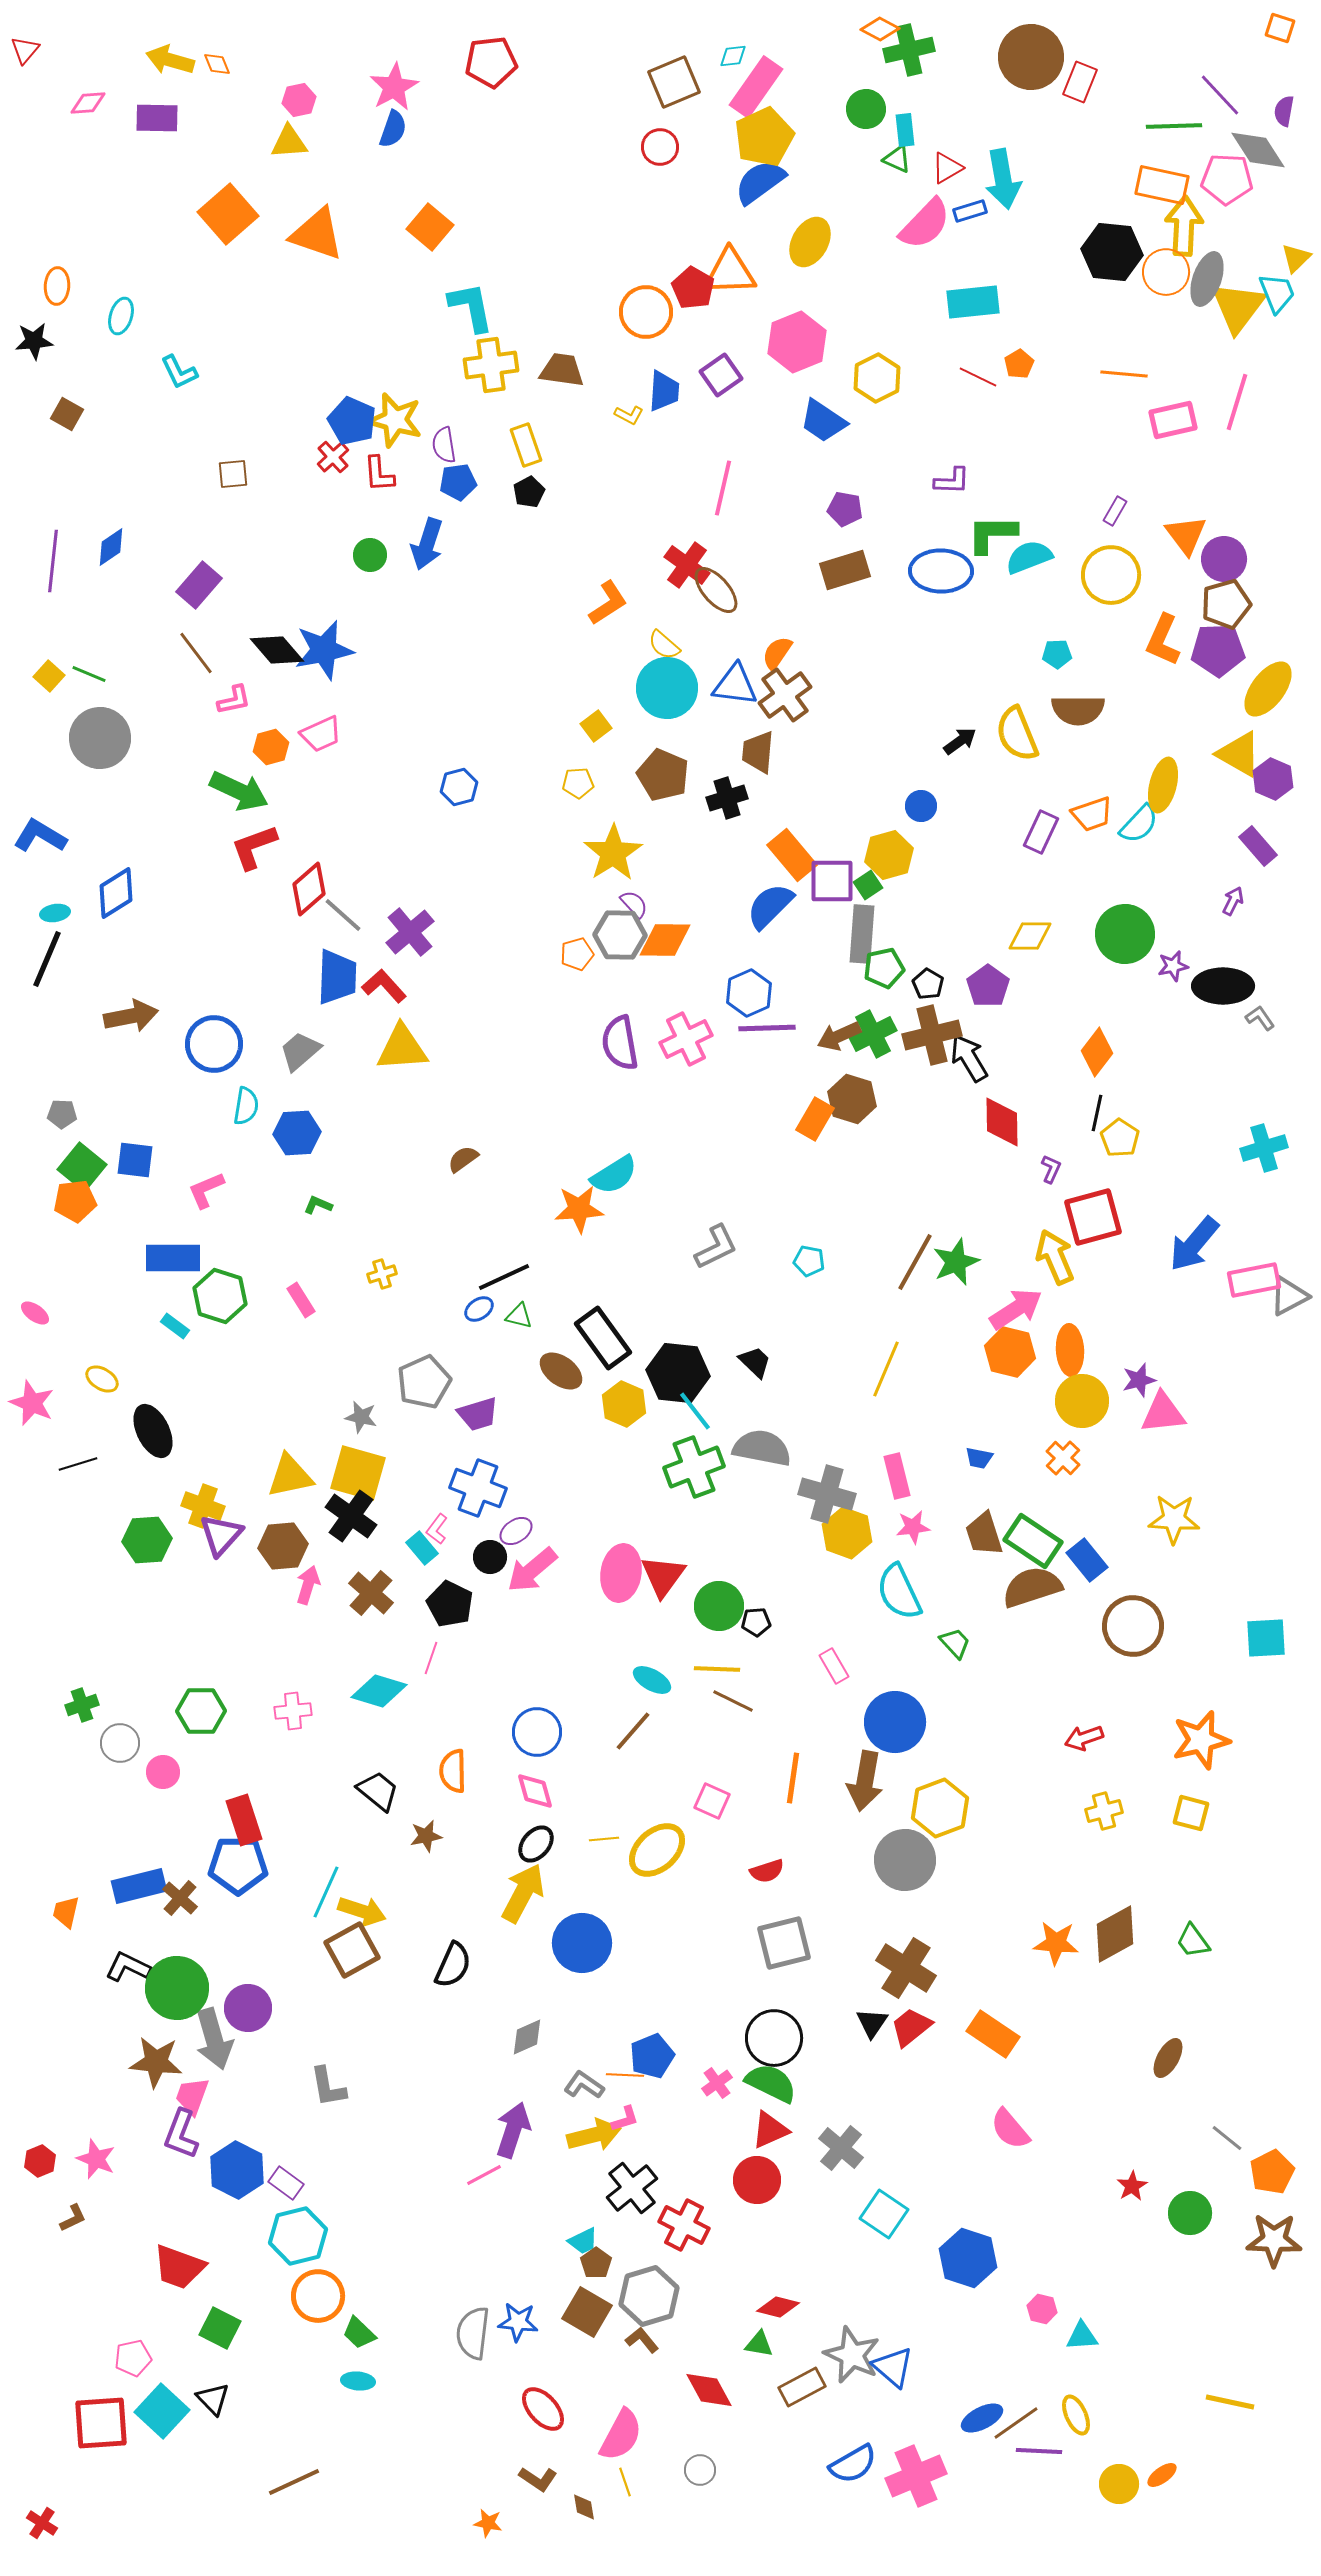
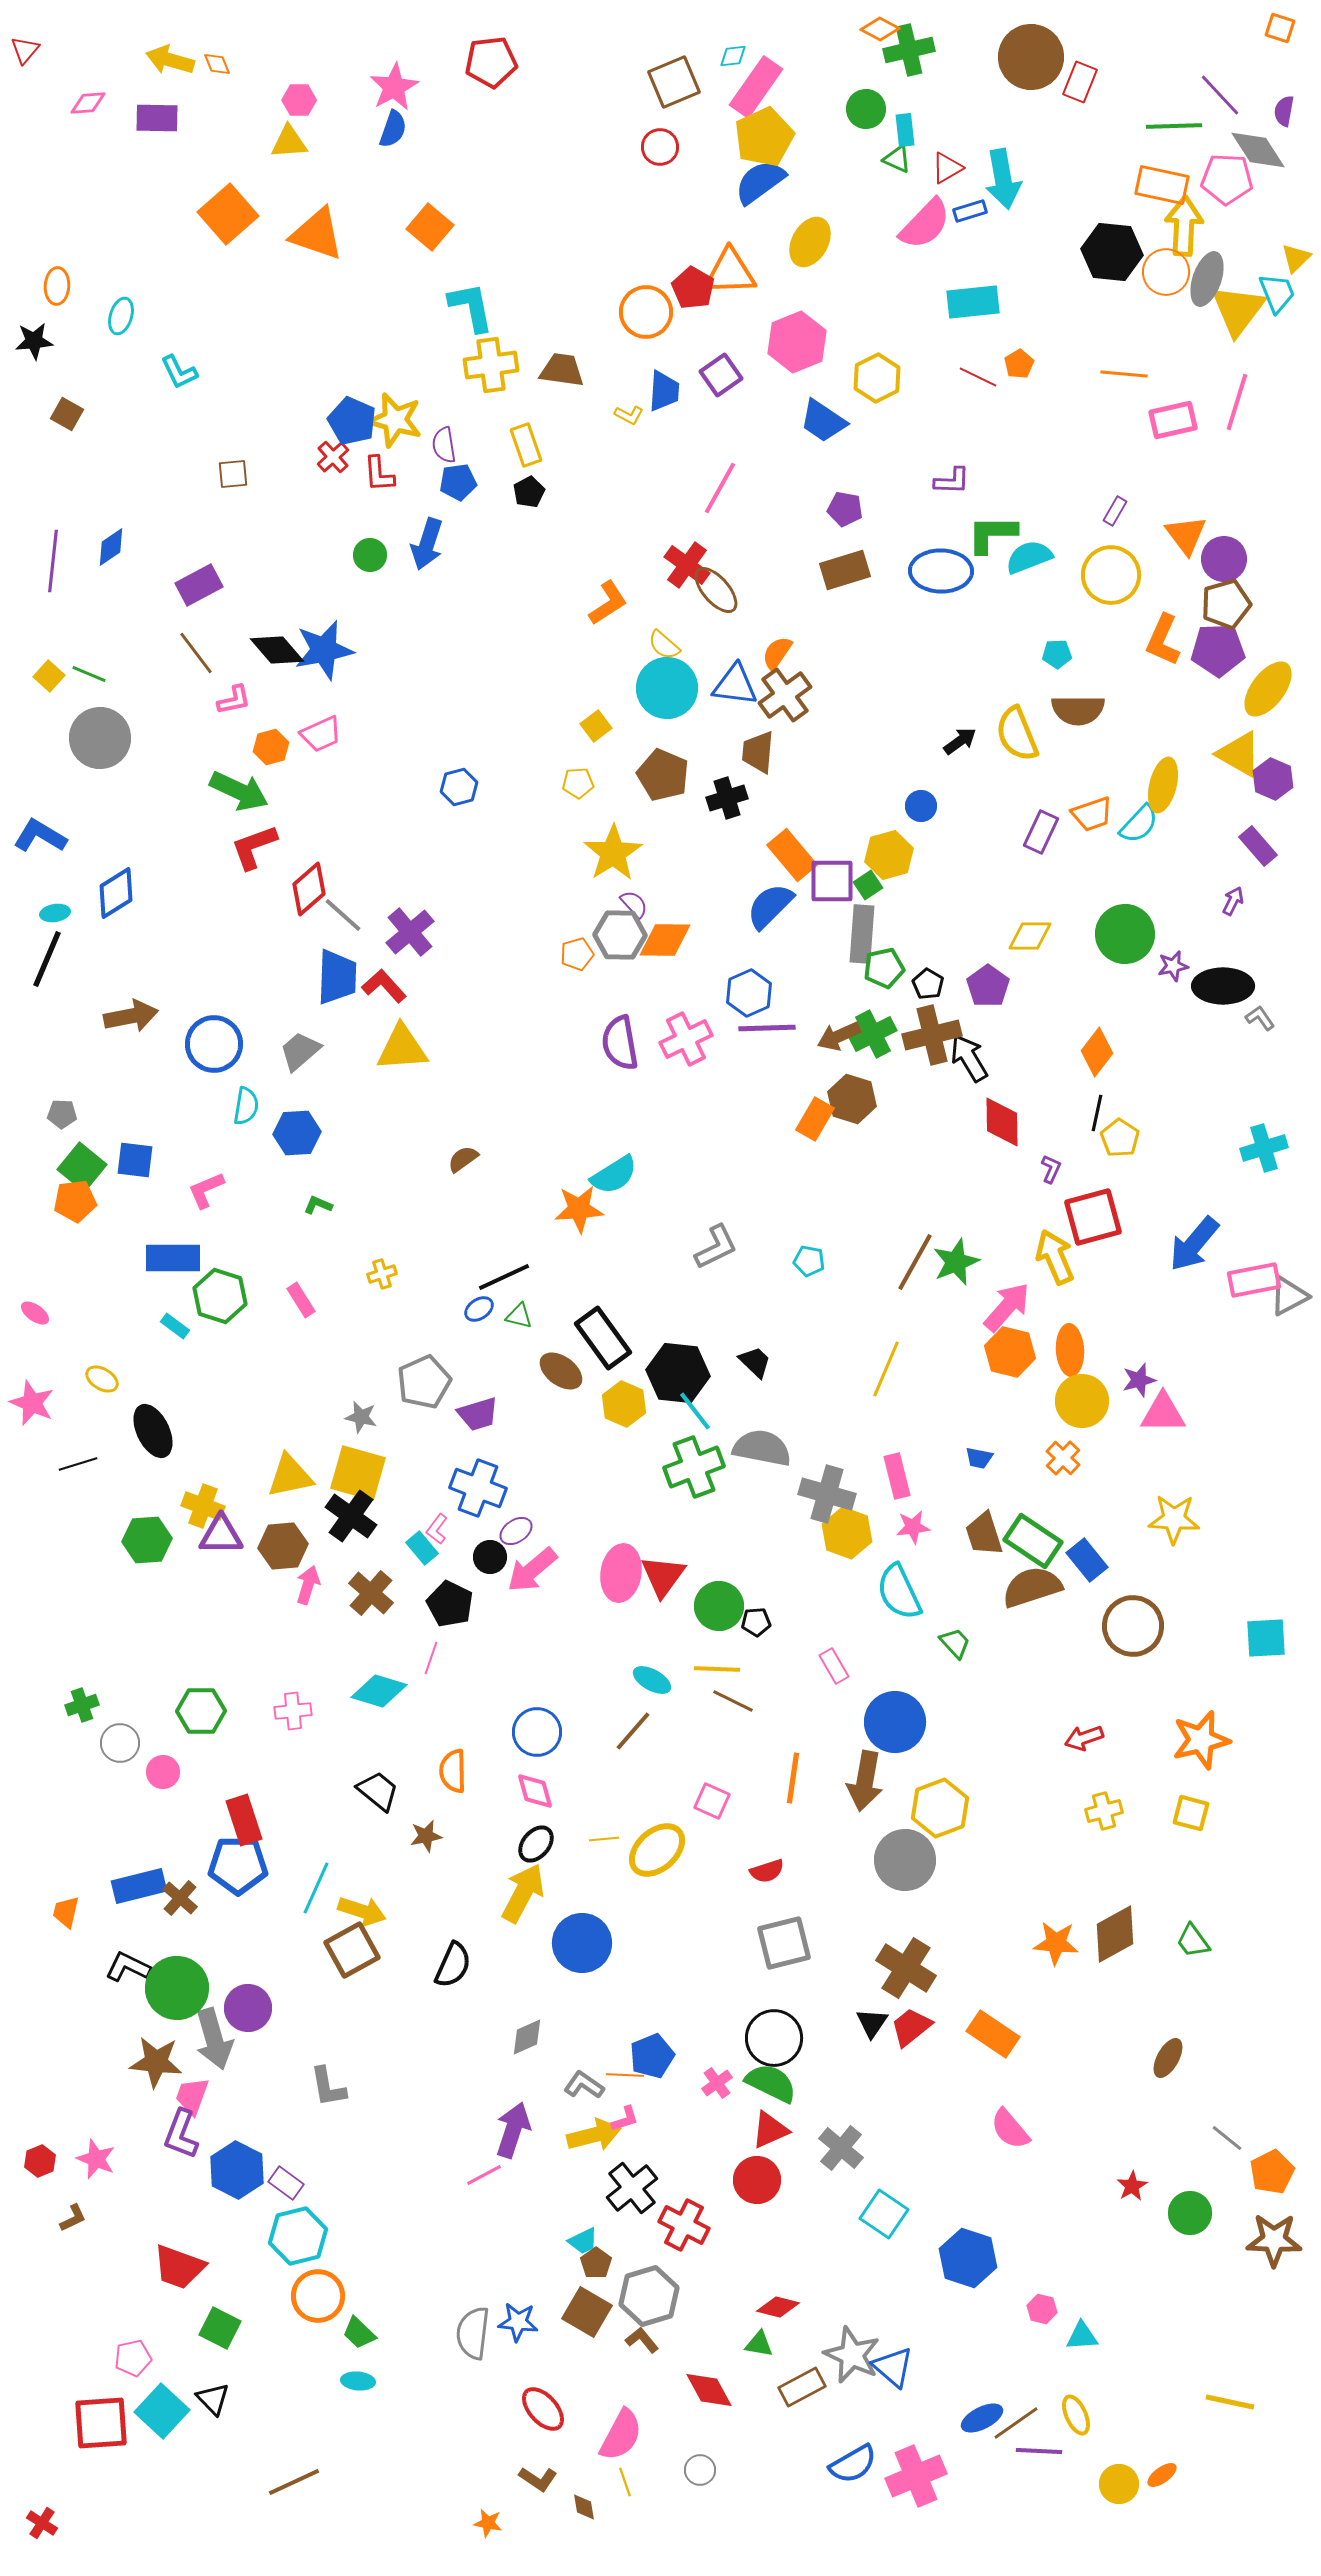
pink hexagon at (299, 100): rotated 12 degrees clockwise
yellow triangle at (1238, 307): moved 3 px down
pink line at (723, 488): moved 3 px left; rotated 16 degrees clockwise
purple rectangle at (199, 585): rotated 21 degrees clockwise
pink arrow at (1016, 1309): moved 9 px left, 2 px up; rotated 16 degrees counterclockwise
pink triangle at (1163, 1413): rotated 6 degrees clockwise
purple triangle at (221, 1535): rotated 48 degrees clockwise
cyan line at (326, 1892): moved 10 px left, 4 px up
